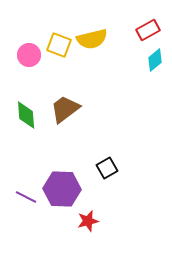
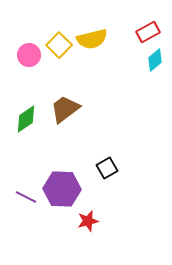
red rectangle: moved 2 px down
yellow square: rotated 25 degrees clockwise
green diamond: moved 4 px down; rotated 60 degrees clockwise
